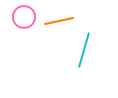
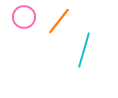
orange line: rotated 40 degrees counterclockwise
